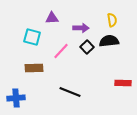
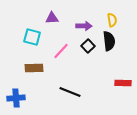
purple arrow: moved 3 px right, 2 px up
black semicircle: rotated 90 degrees clockwise
black square: moved 1 px right, 1 px up
